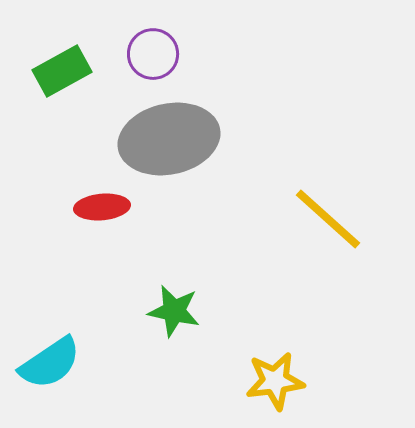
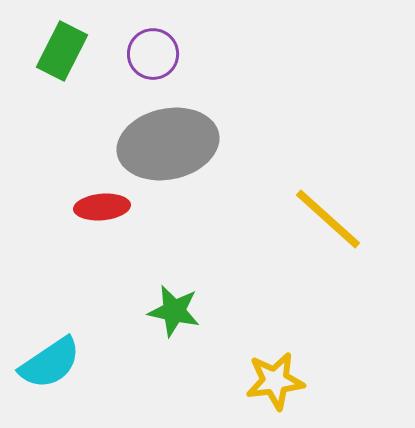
green rectangle: moved 20 px up; rotated 34 degrees counterclockwise
gray ellipse: moved 1 px left, 5 px down
